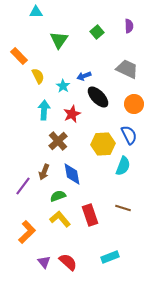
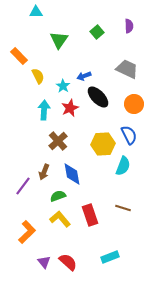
red star: moved 2 px left, 6 px up
